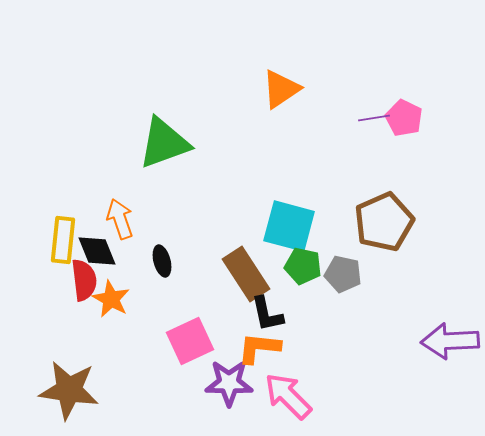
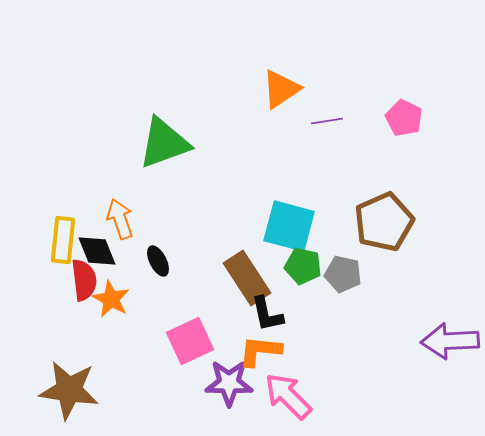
purple line: moved 47 px left, 3 px down
black ellipse: moved 4 px left; rotated 12 degrees counterclockwise
brown rectangle: moved 1 px right, 4 px down
orange L-shape: moved 1 px right, 3 px down
